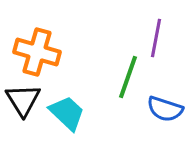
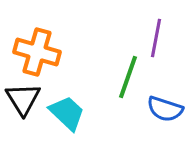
black triangle: moved 1 px up
